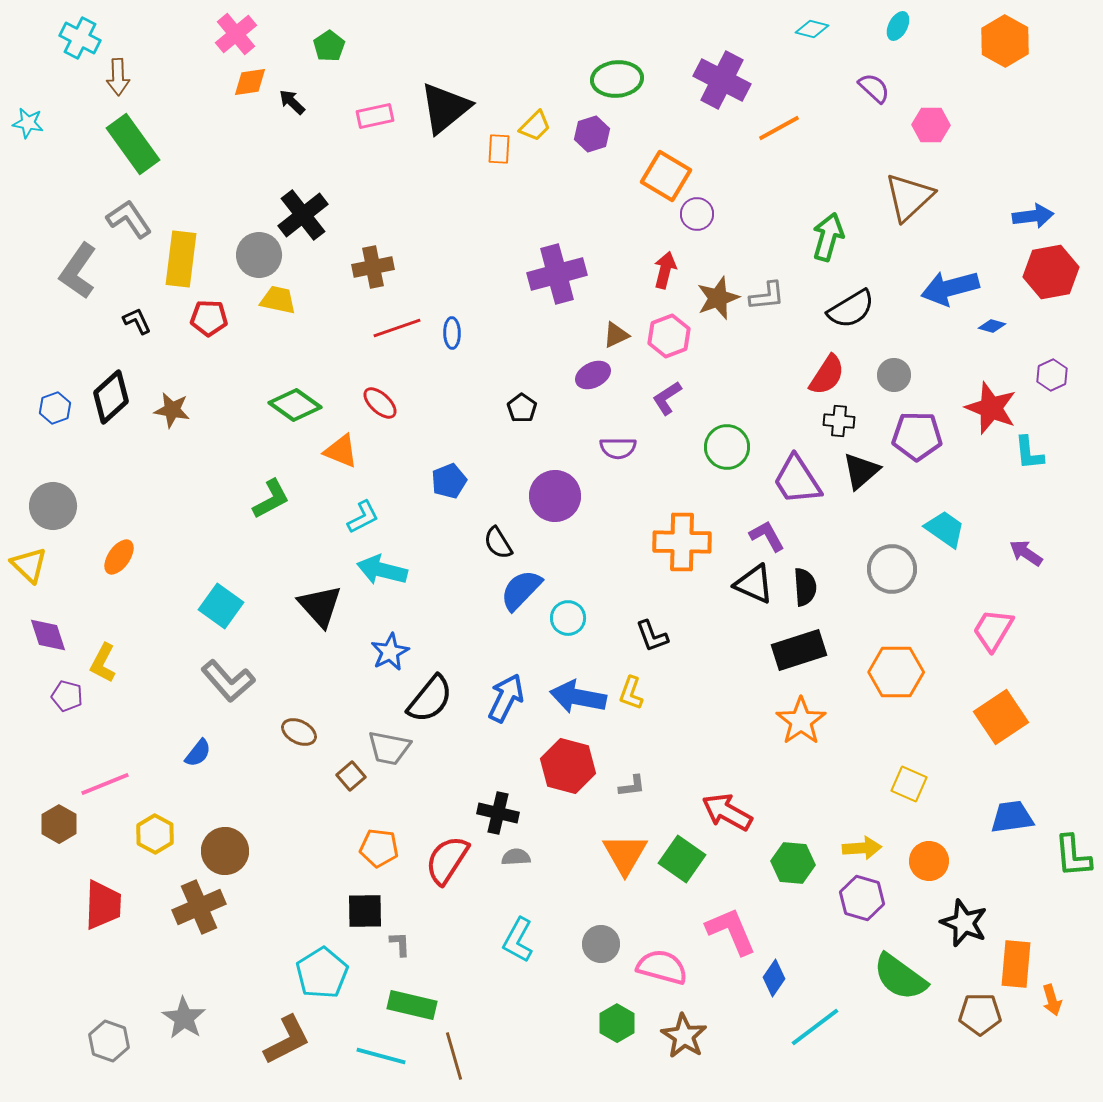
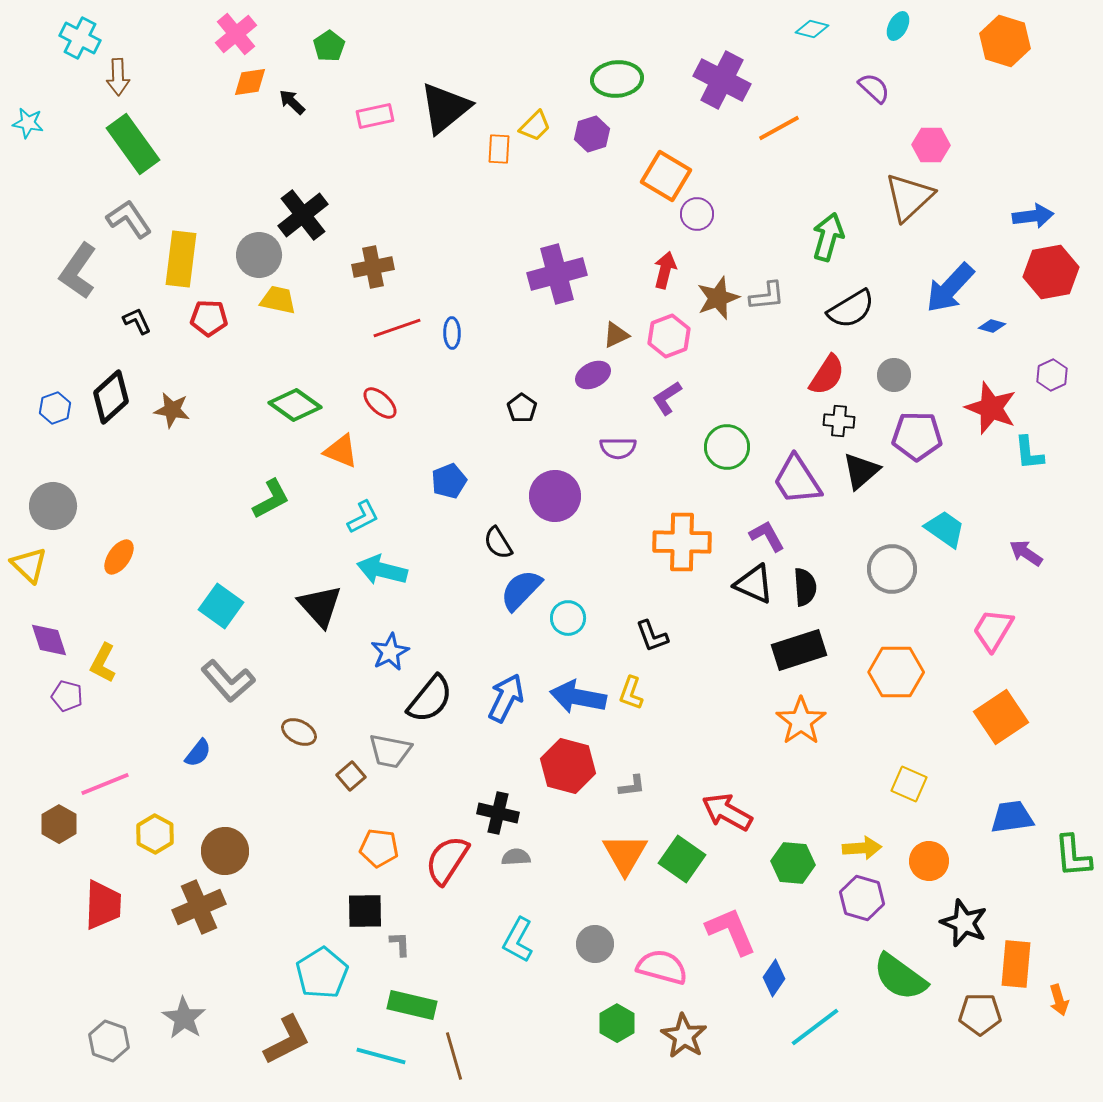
orange hexagon at (1005, 41): rotated 12 degrees counterclockwise
pink hexagon at (931, 125): moved 20 px down
blue arrow at (950, 288): rotated 32 degrees counterclockwise
purple diamond at (48, 635): moved 1 px right, 5 px down
gray trapezoid at (389, 748): moved 1 px right, 3 px down
gray circle at (601, 944): moved 6 px left
orange arrow at (1052, 1000): moved 7 px right
